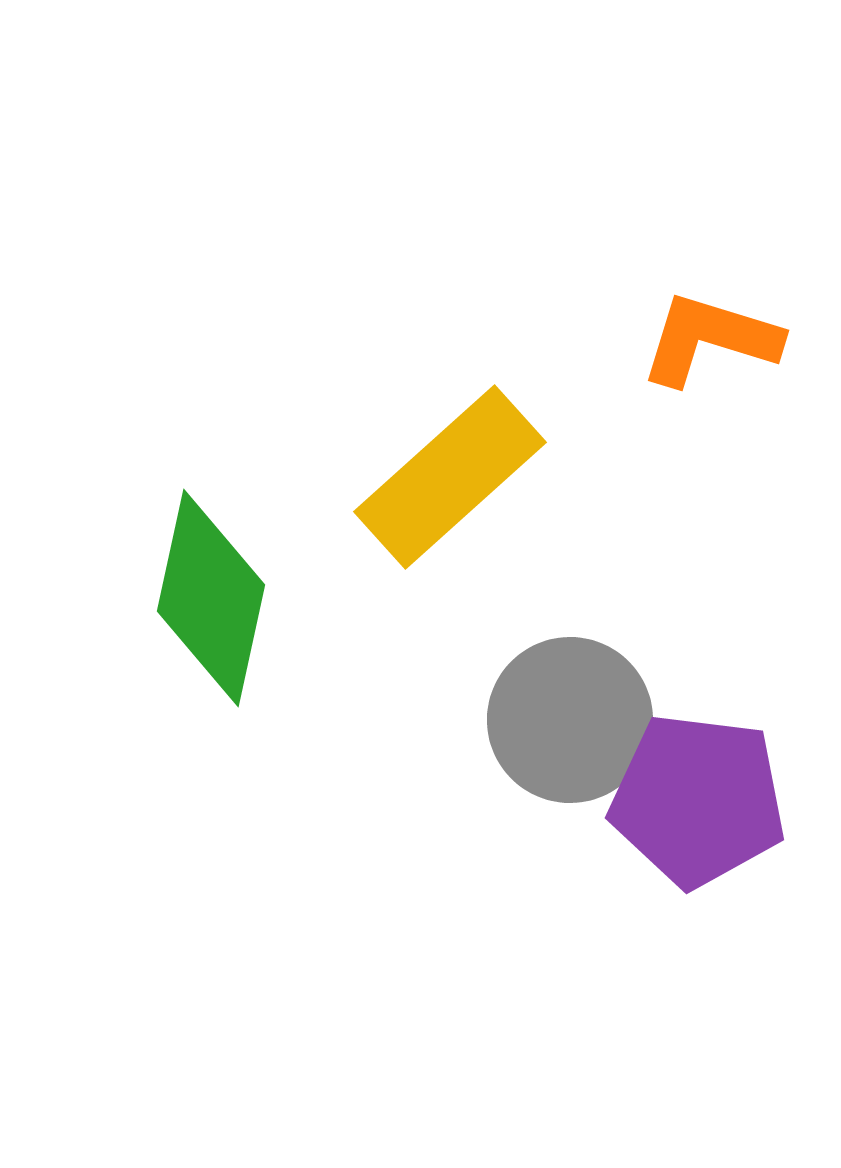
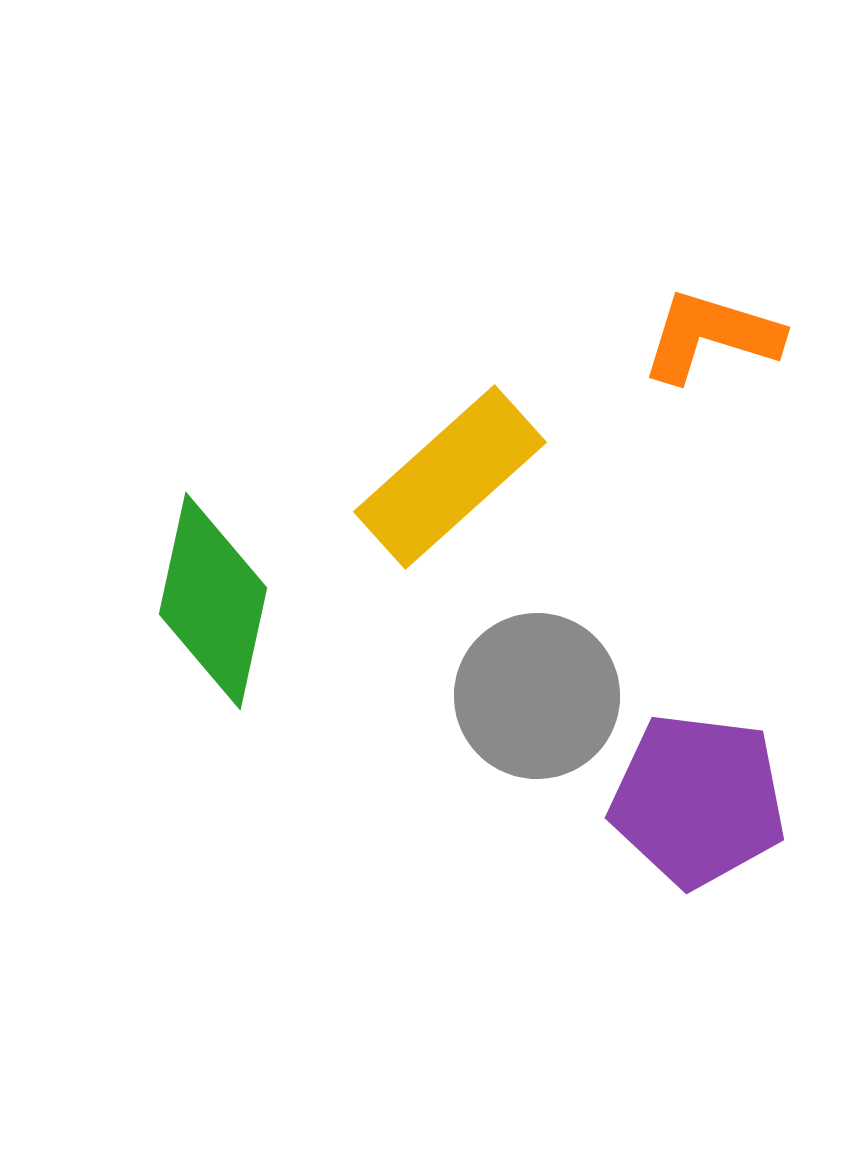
orange L-shape: moved 1 px right, 3 px up
green diamond: moved 2 px right, 3 px down
gray circle: moved 33 px left, 24 px up
